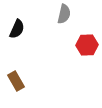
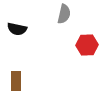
black semicircle: rotated 78 degrees clockwise
brown rectangle: rotated 30 degrees clockwise
